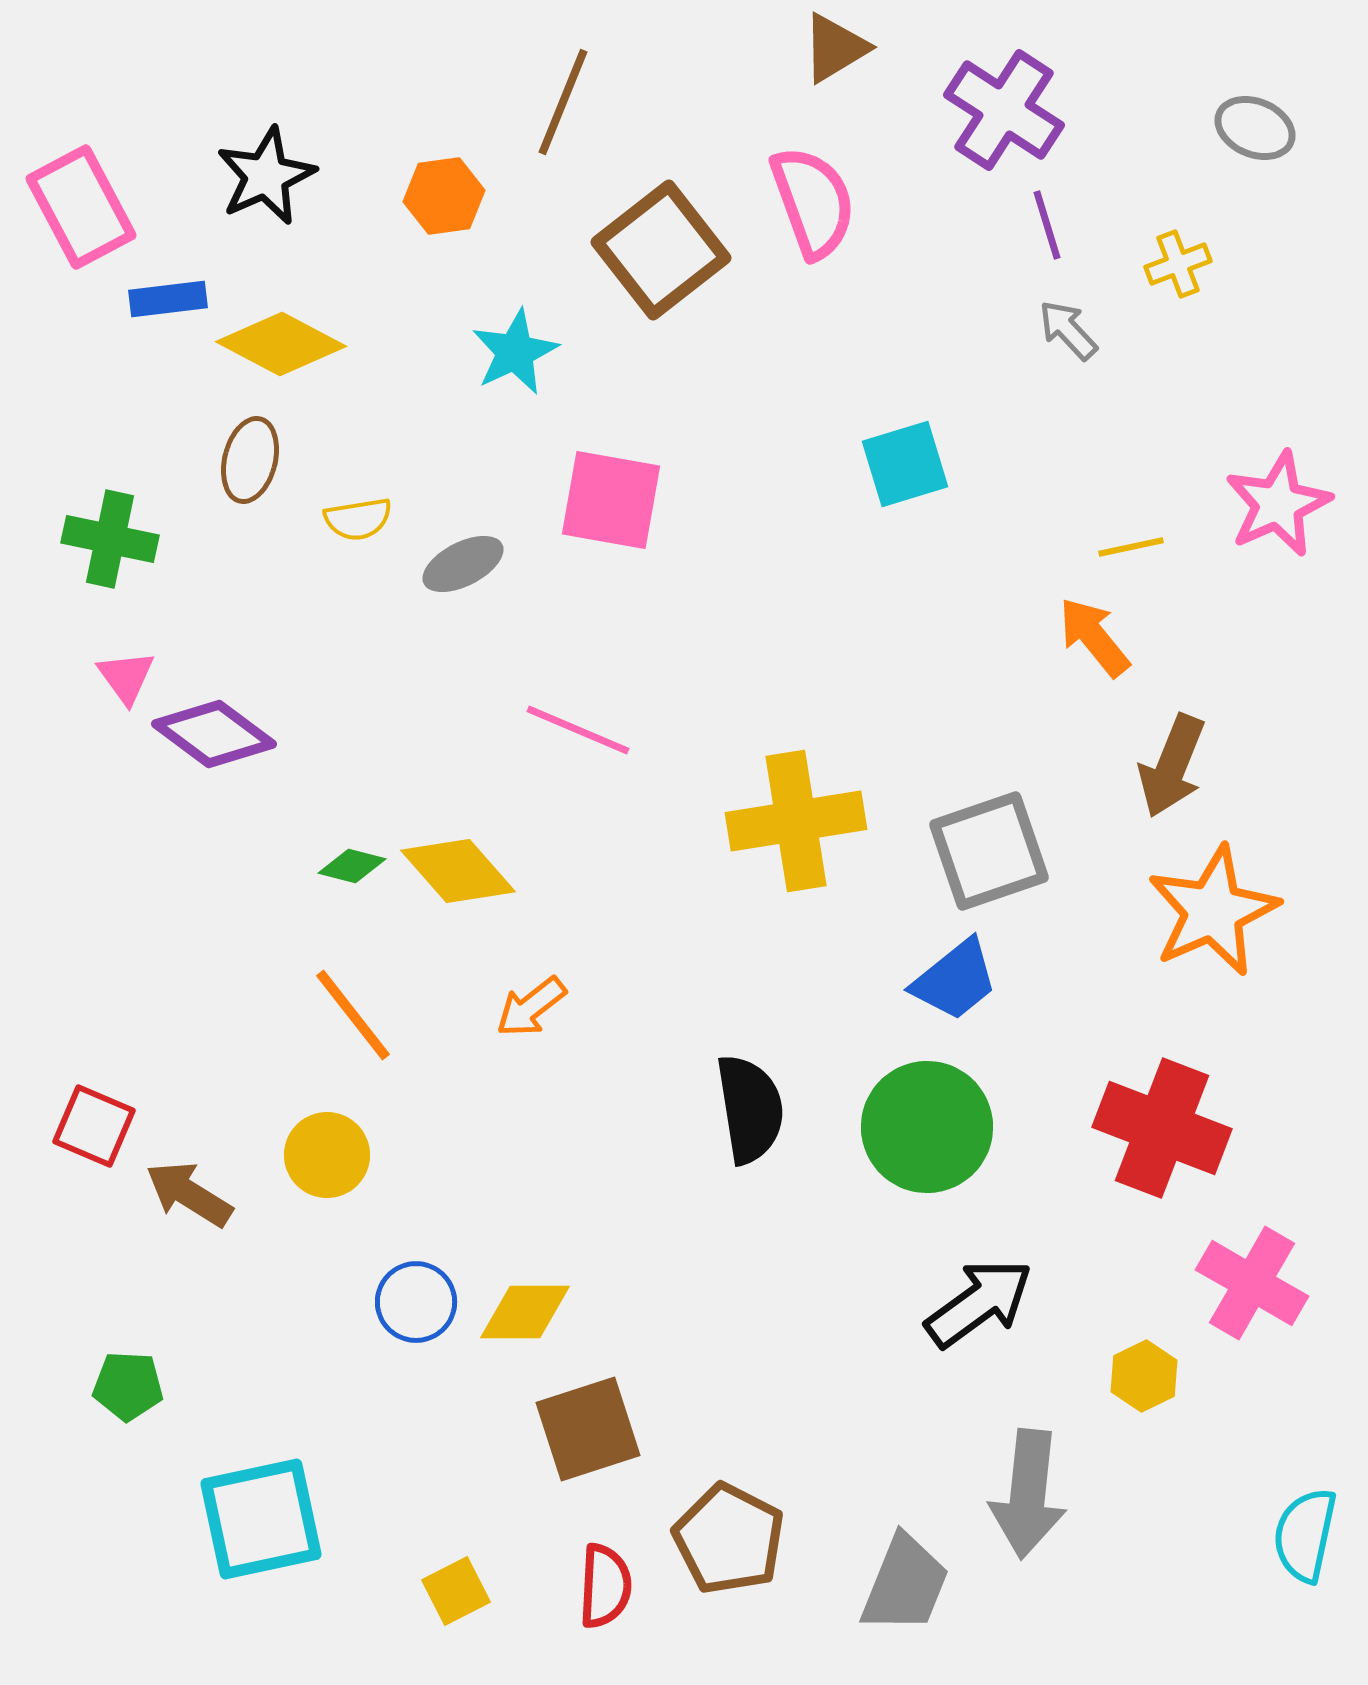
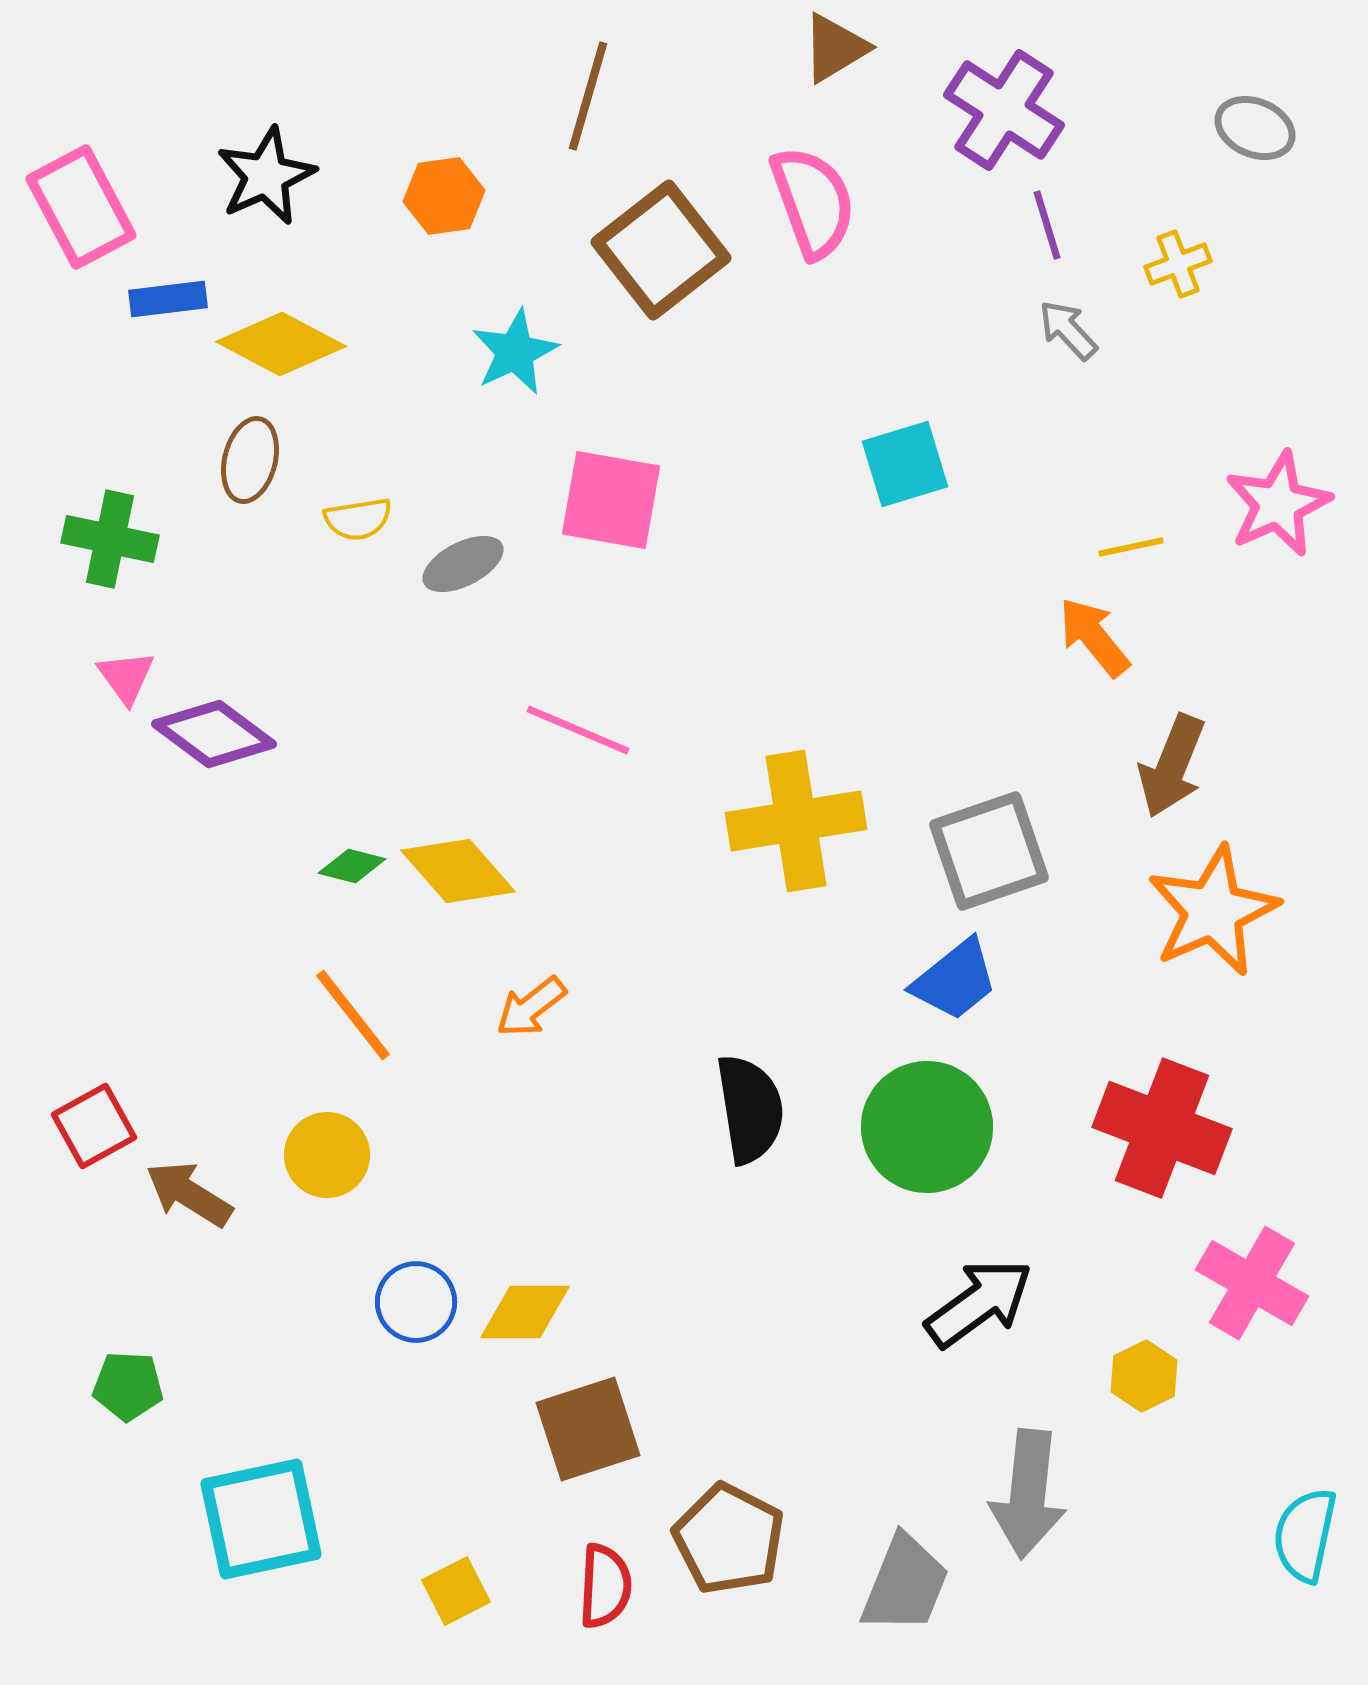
brown line at (563, 102): moved 25 px right, 6 px up; rotated 6 degrees counterclockwise
red square at (94, 1126): rotated 38 degrees clockwise
